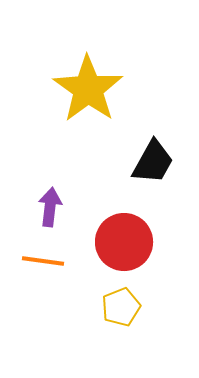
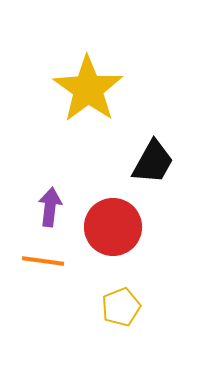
red circle: moved 11 px left, 15 px up
